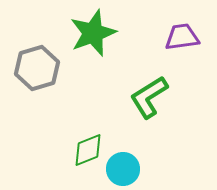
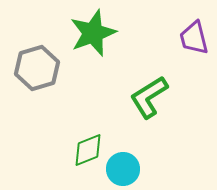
purple trapezoid: moved 12 px right, 1 px down; rotated 96 degrees counterclockwise
